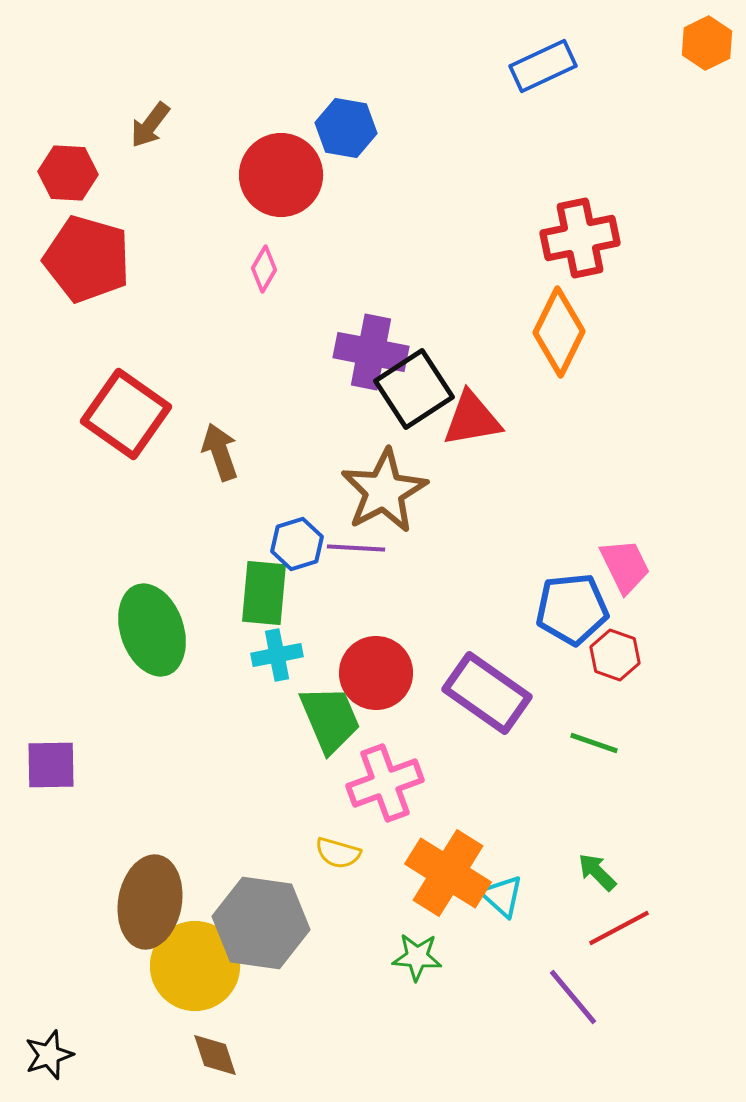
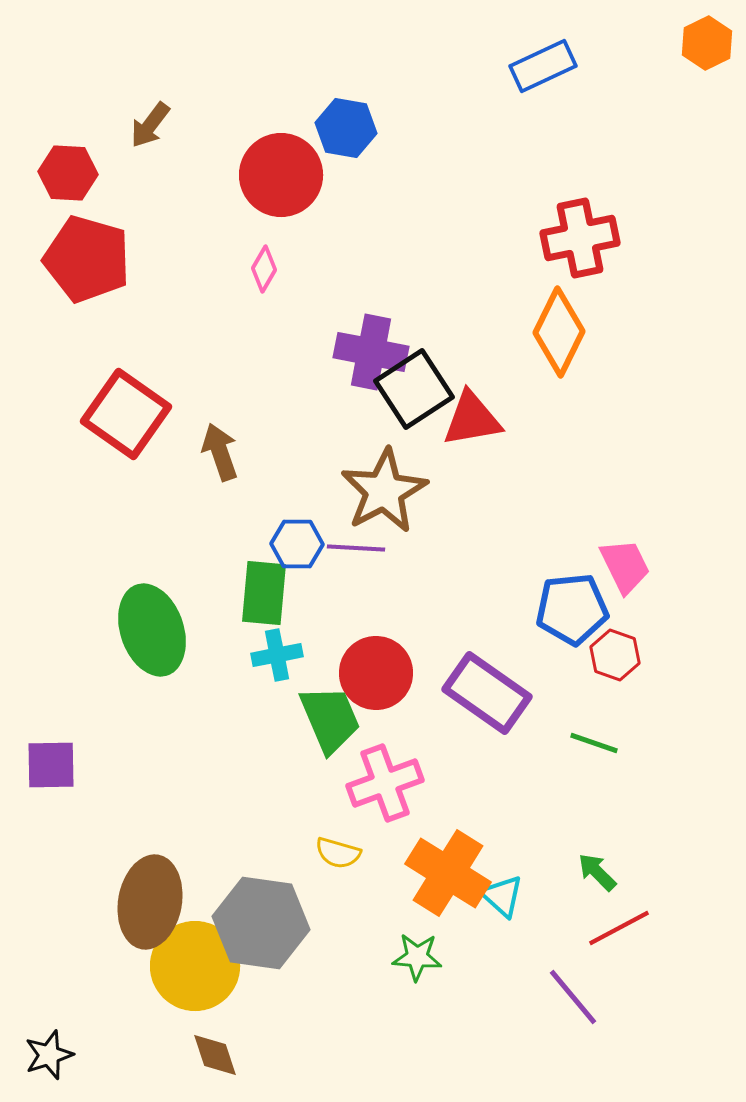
blue hexagon at (297, 544): rotated 18 degrees clockwise
